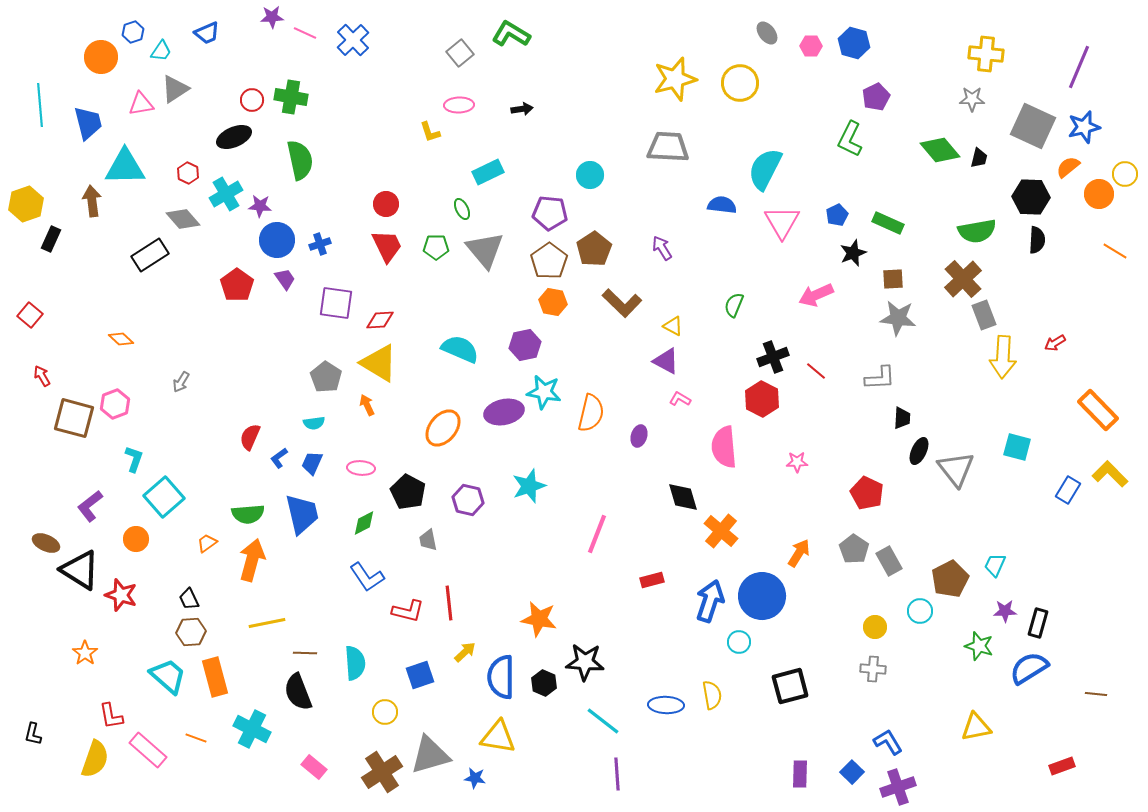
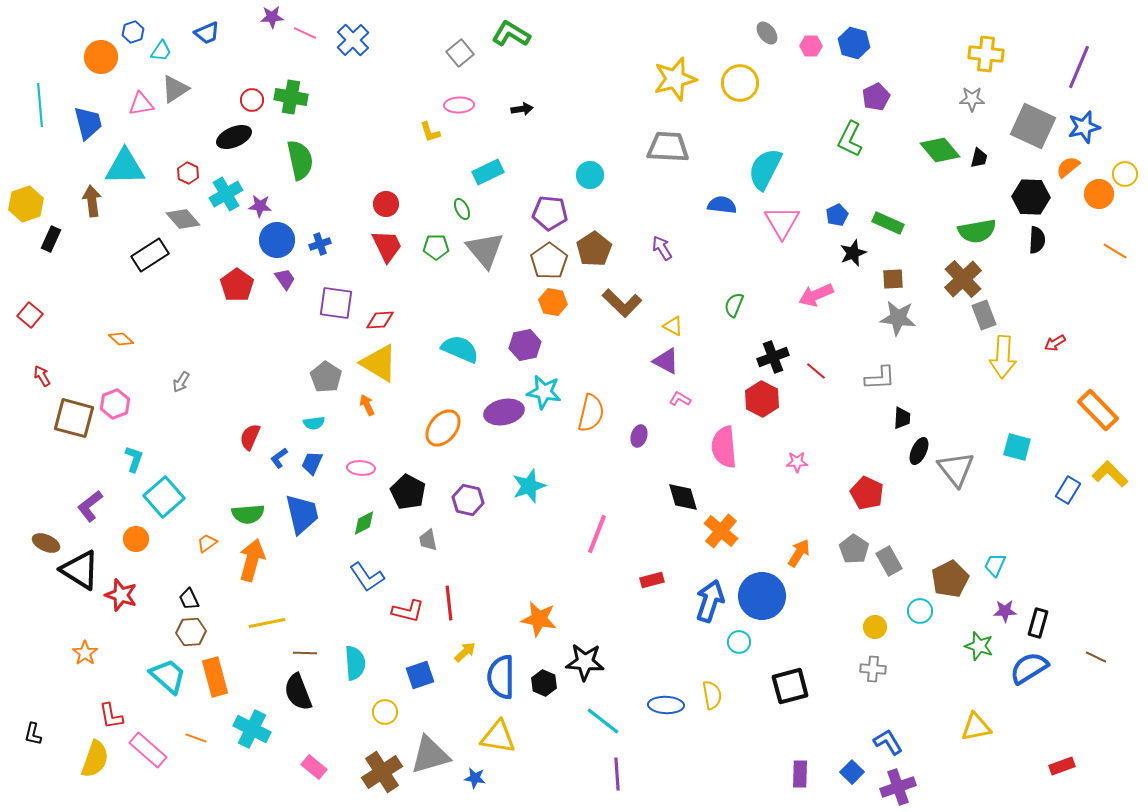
brown line at (1096, 694): moved 37 px up; rotated 20 degrees clockwise
